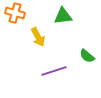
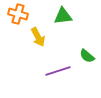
orange cross: moved 3 px right, 1 px down
purple line: moved 4 px right
